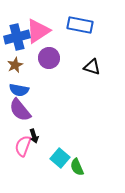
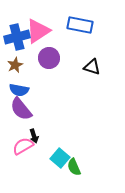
purple semicircle: moved 1 px right, 1 px up
pink semicircle: rotated 40 degrees clockwise
green semicircle: moved 3 px left
